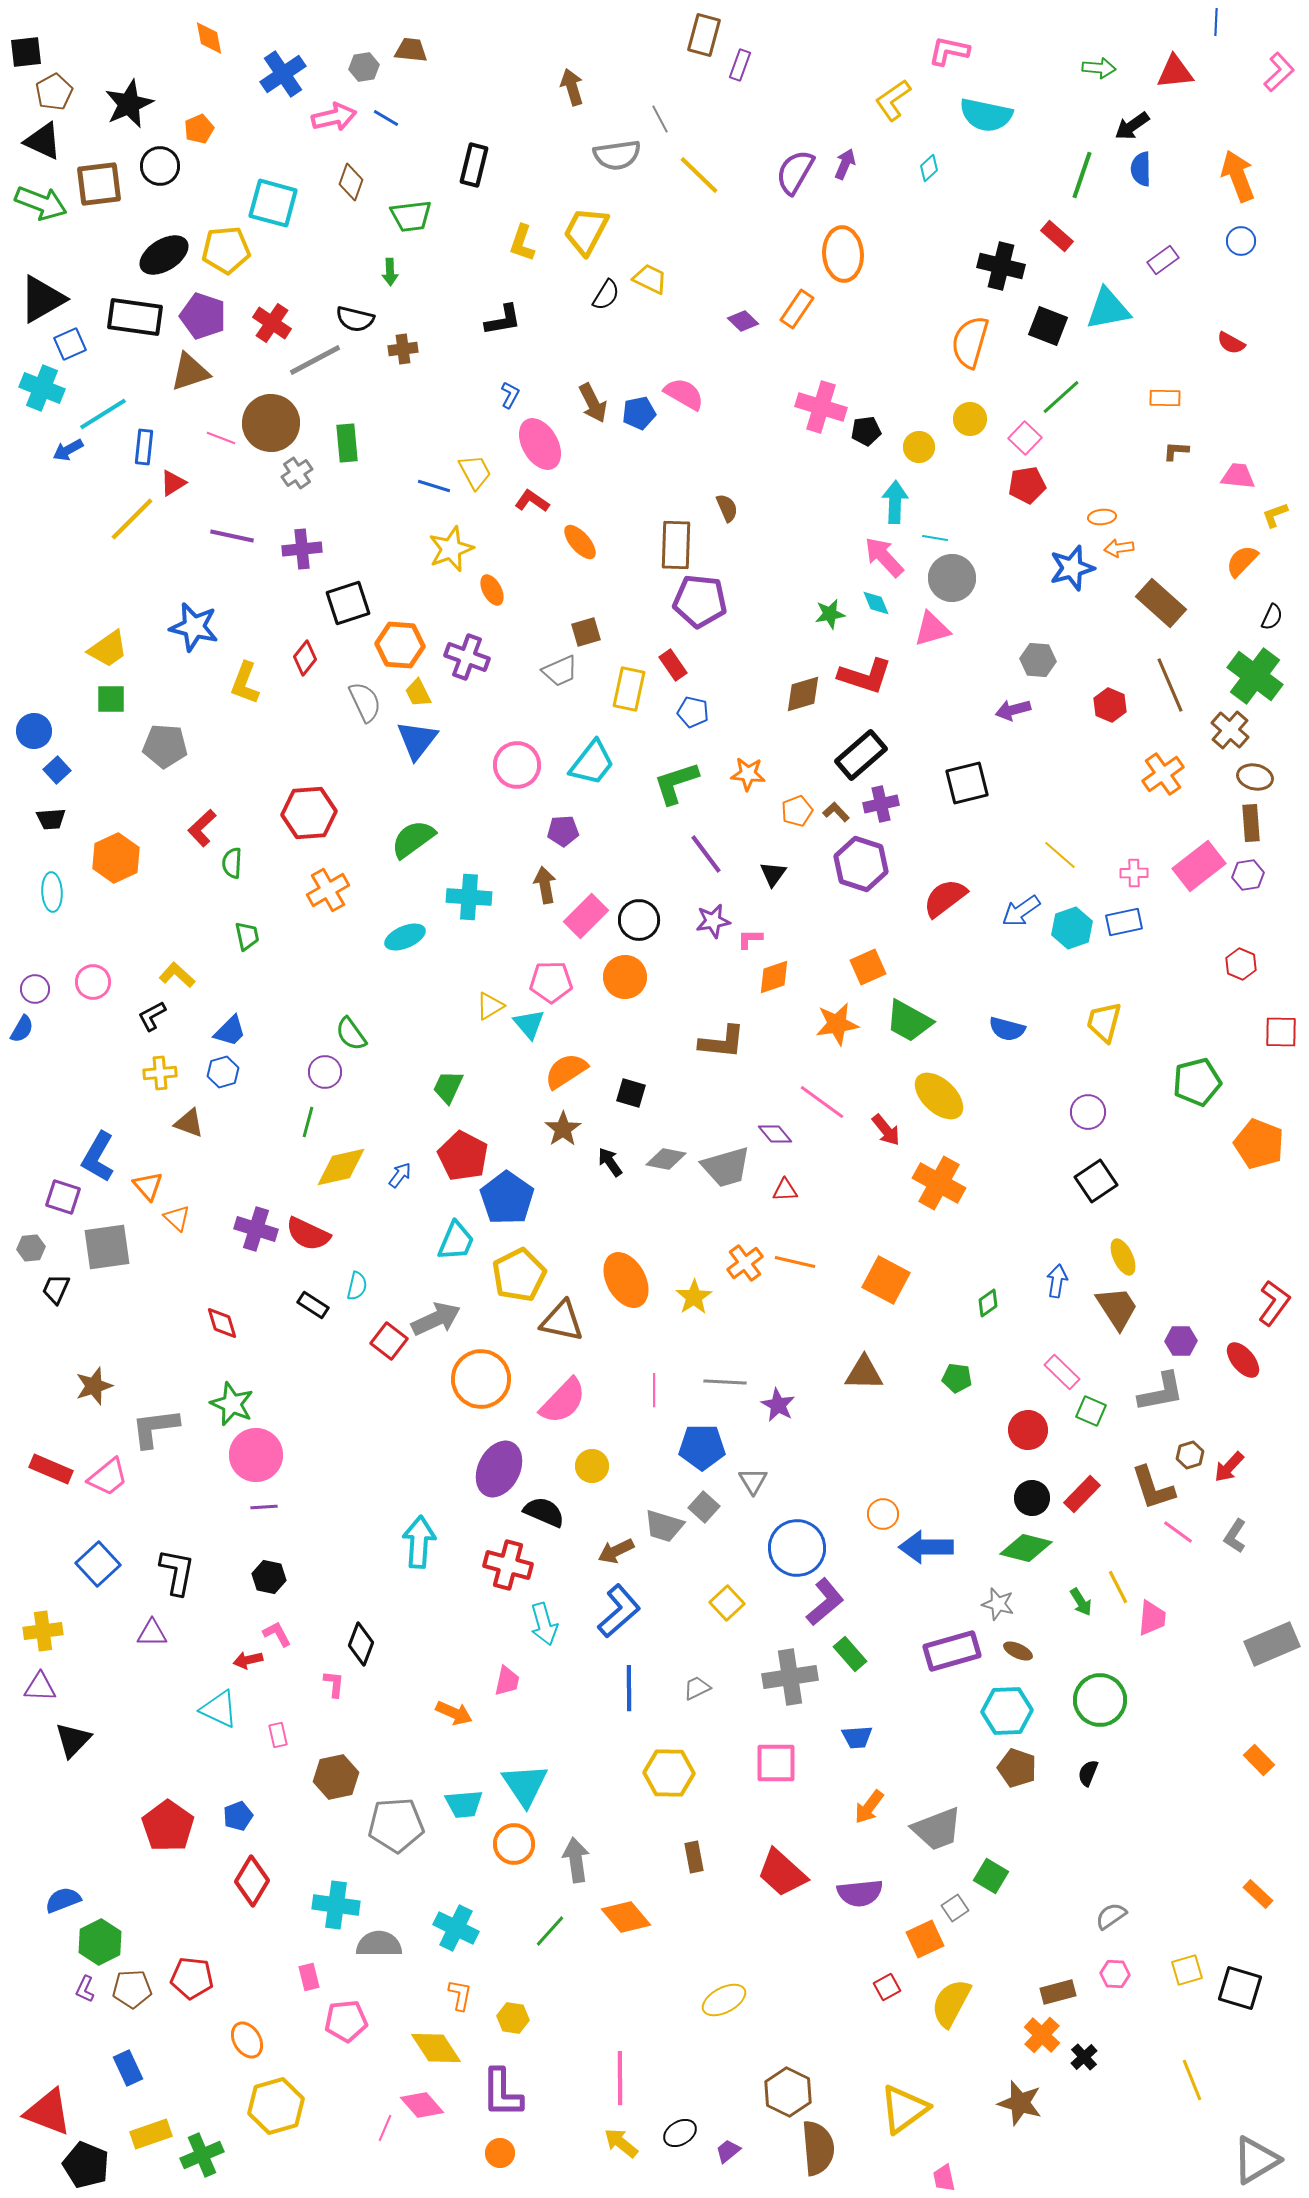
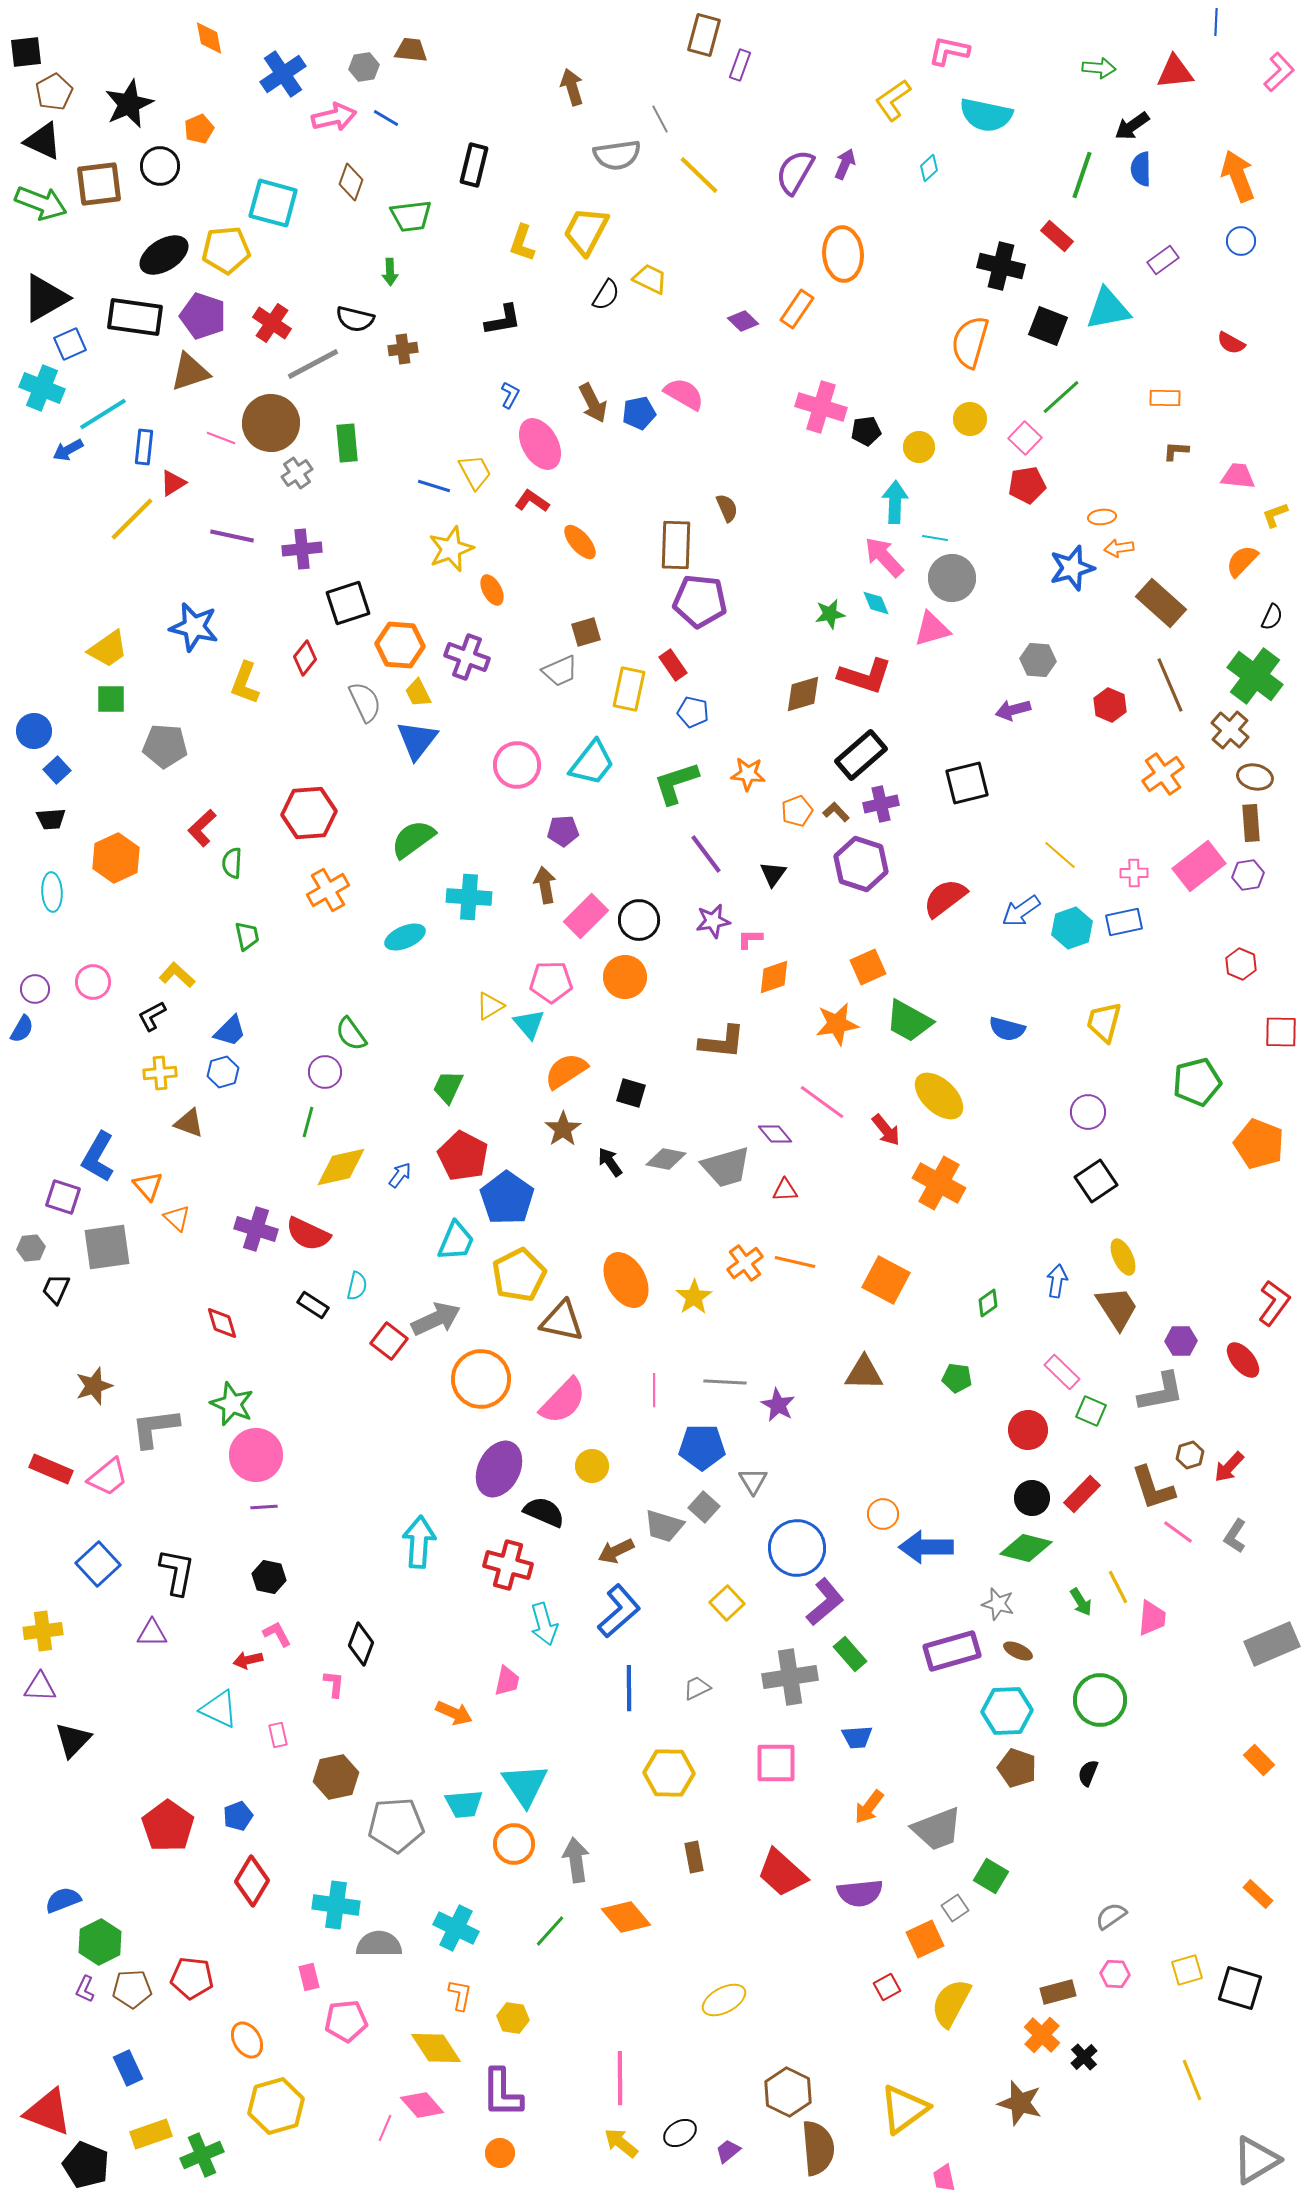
black triangle at (42, 299): moved 3 px right, 1 px up
gray line at (315, 360): moved 2 px left, 4 px down
